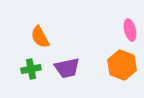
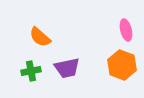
pink ellipse: moved 4 px left
orange semicircle: rotated 20 degrees counterclockwise
green cross: moved 2 px down
